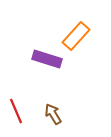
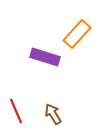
orange rectangle: moved 1 px right, 2 px up
purple rectangle: moved 2 px left, 2 px up
